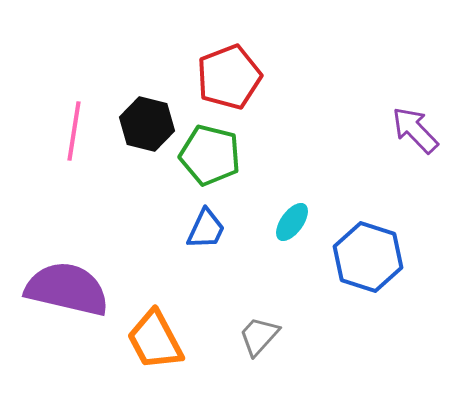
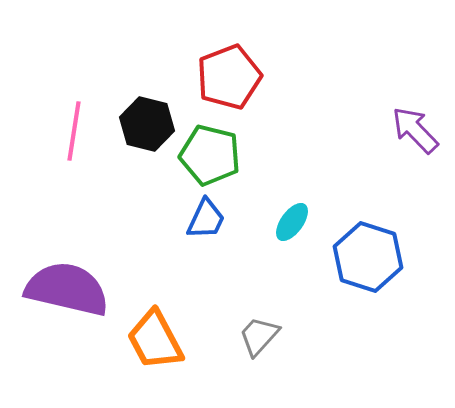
blue trapezoid: moved 10 px up
